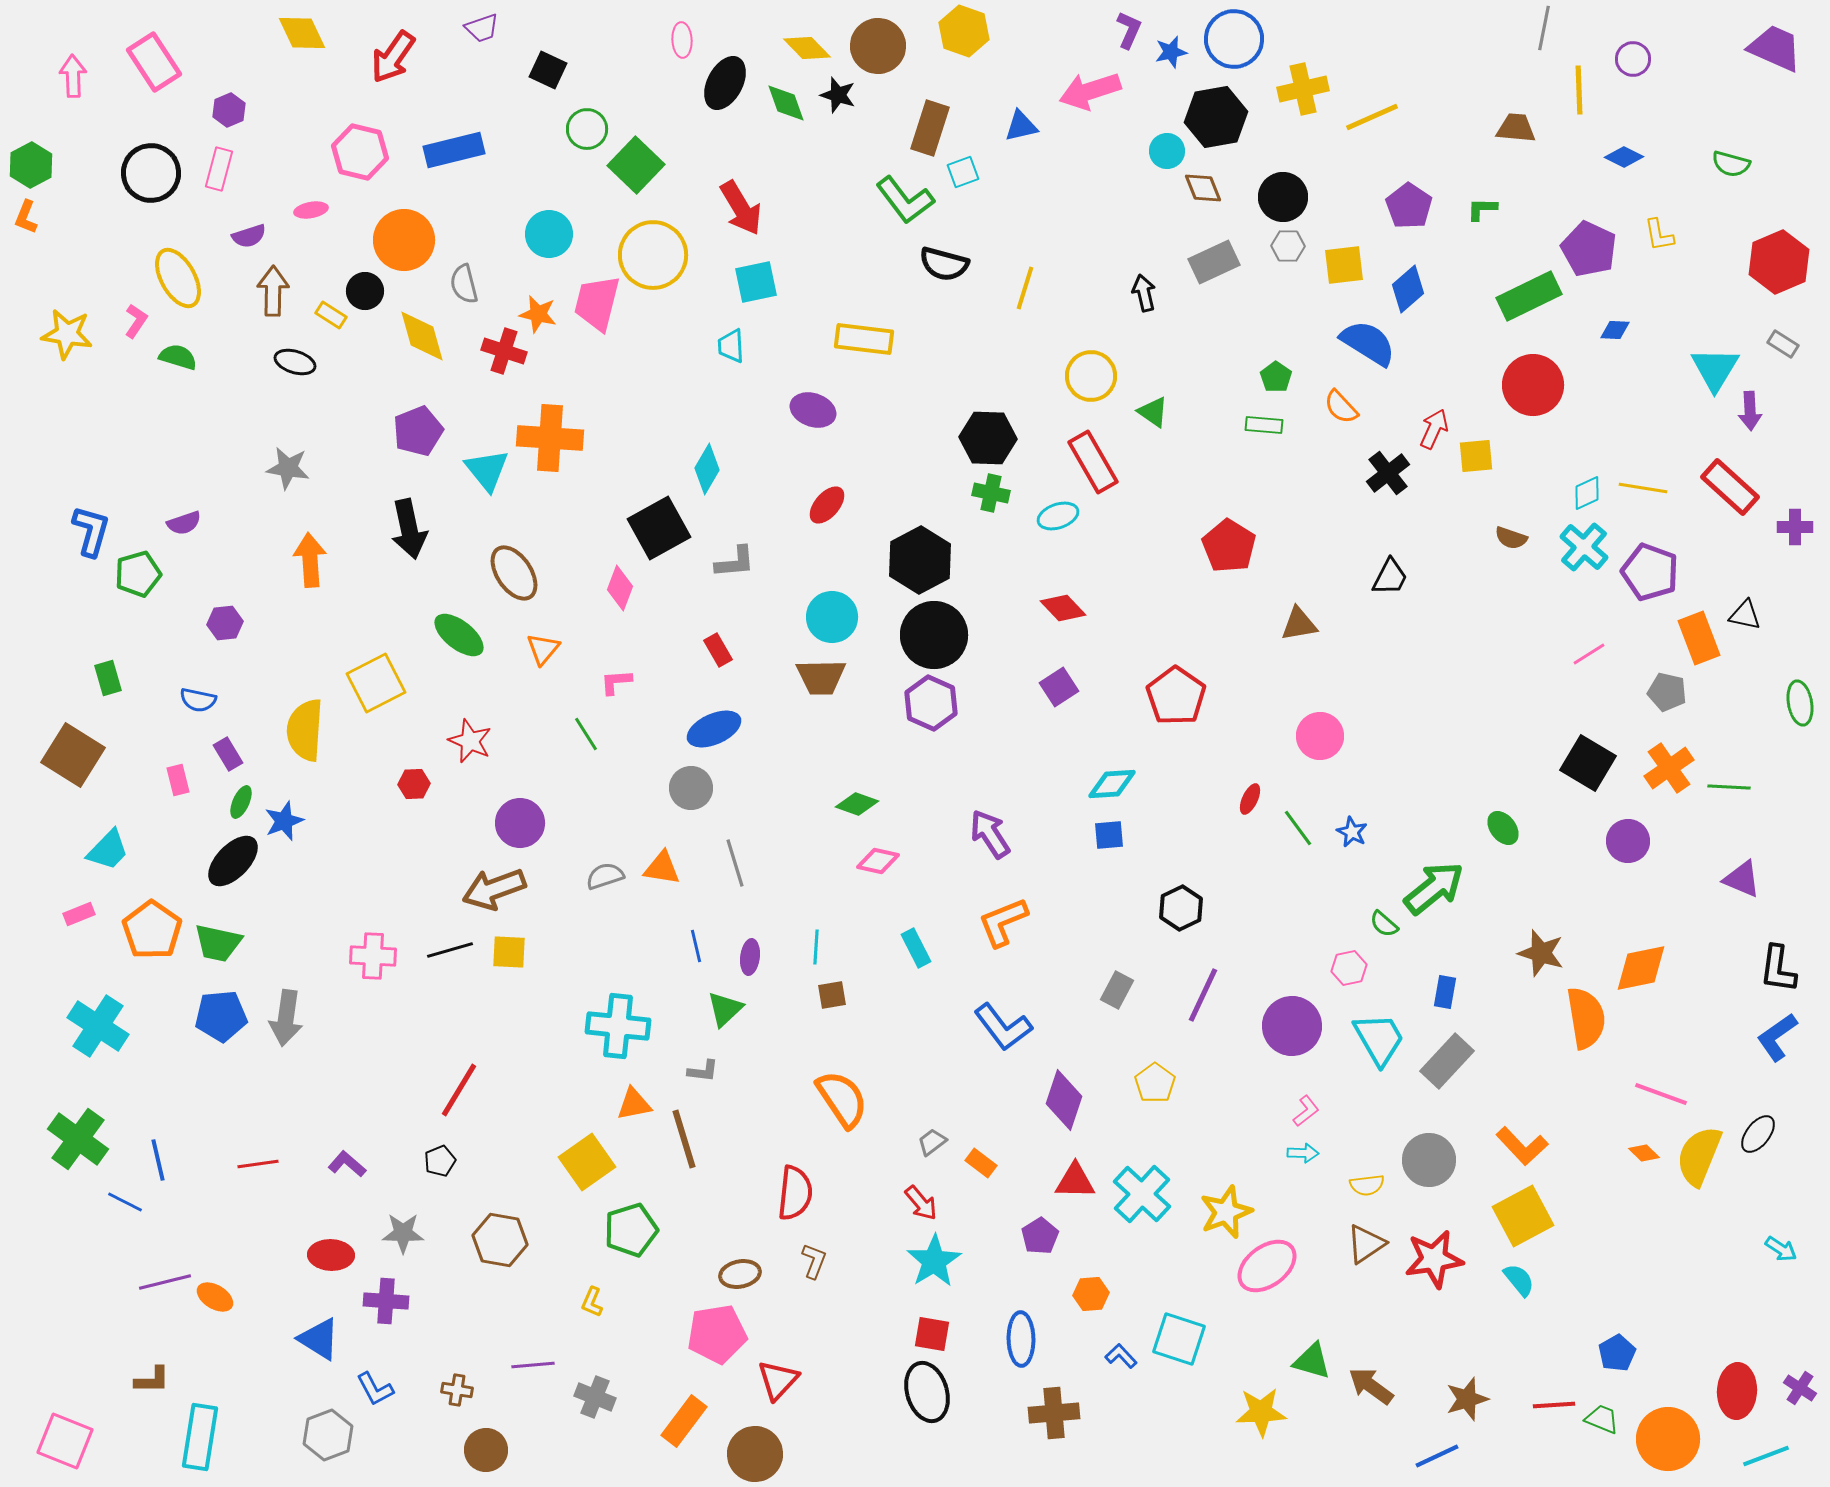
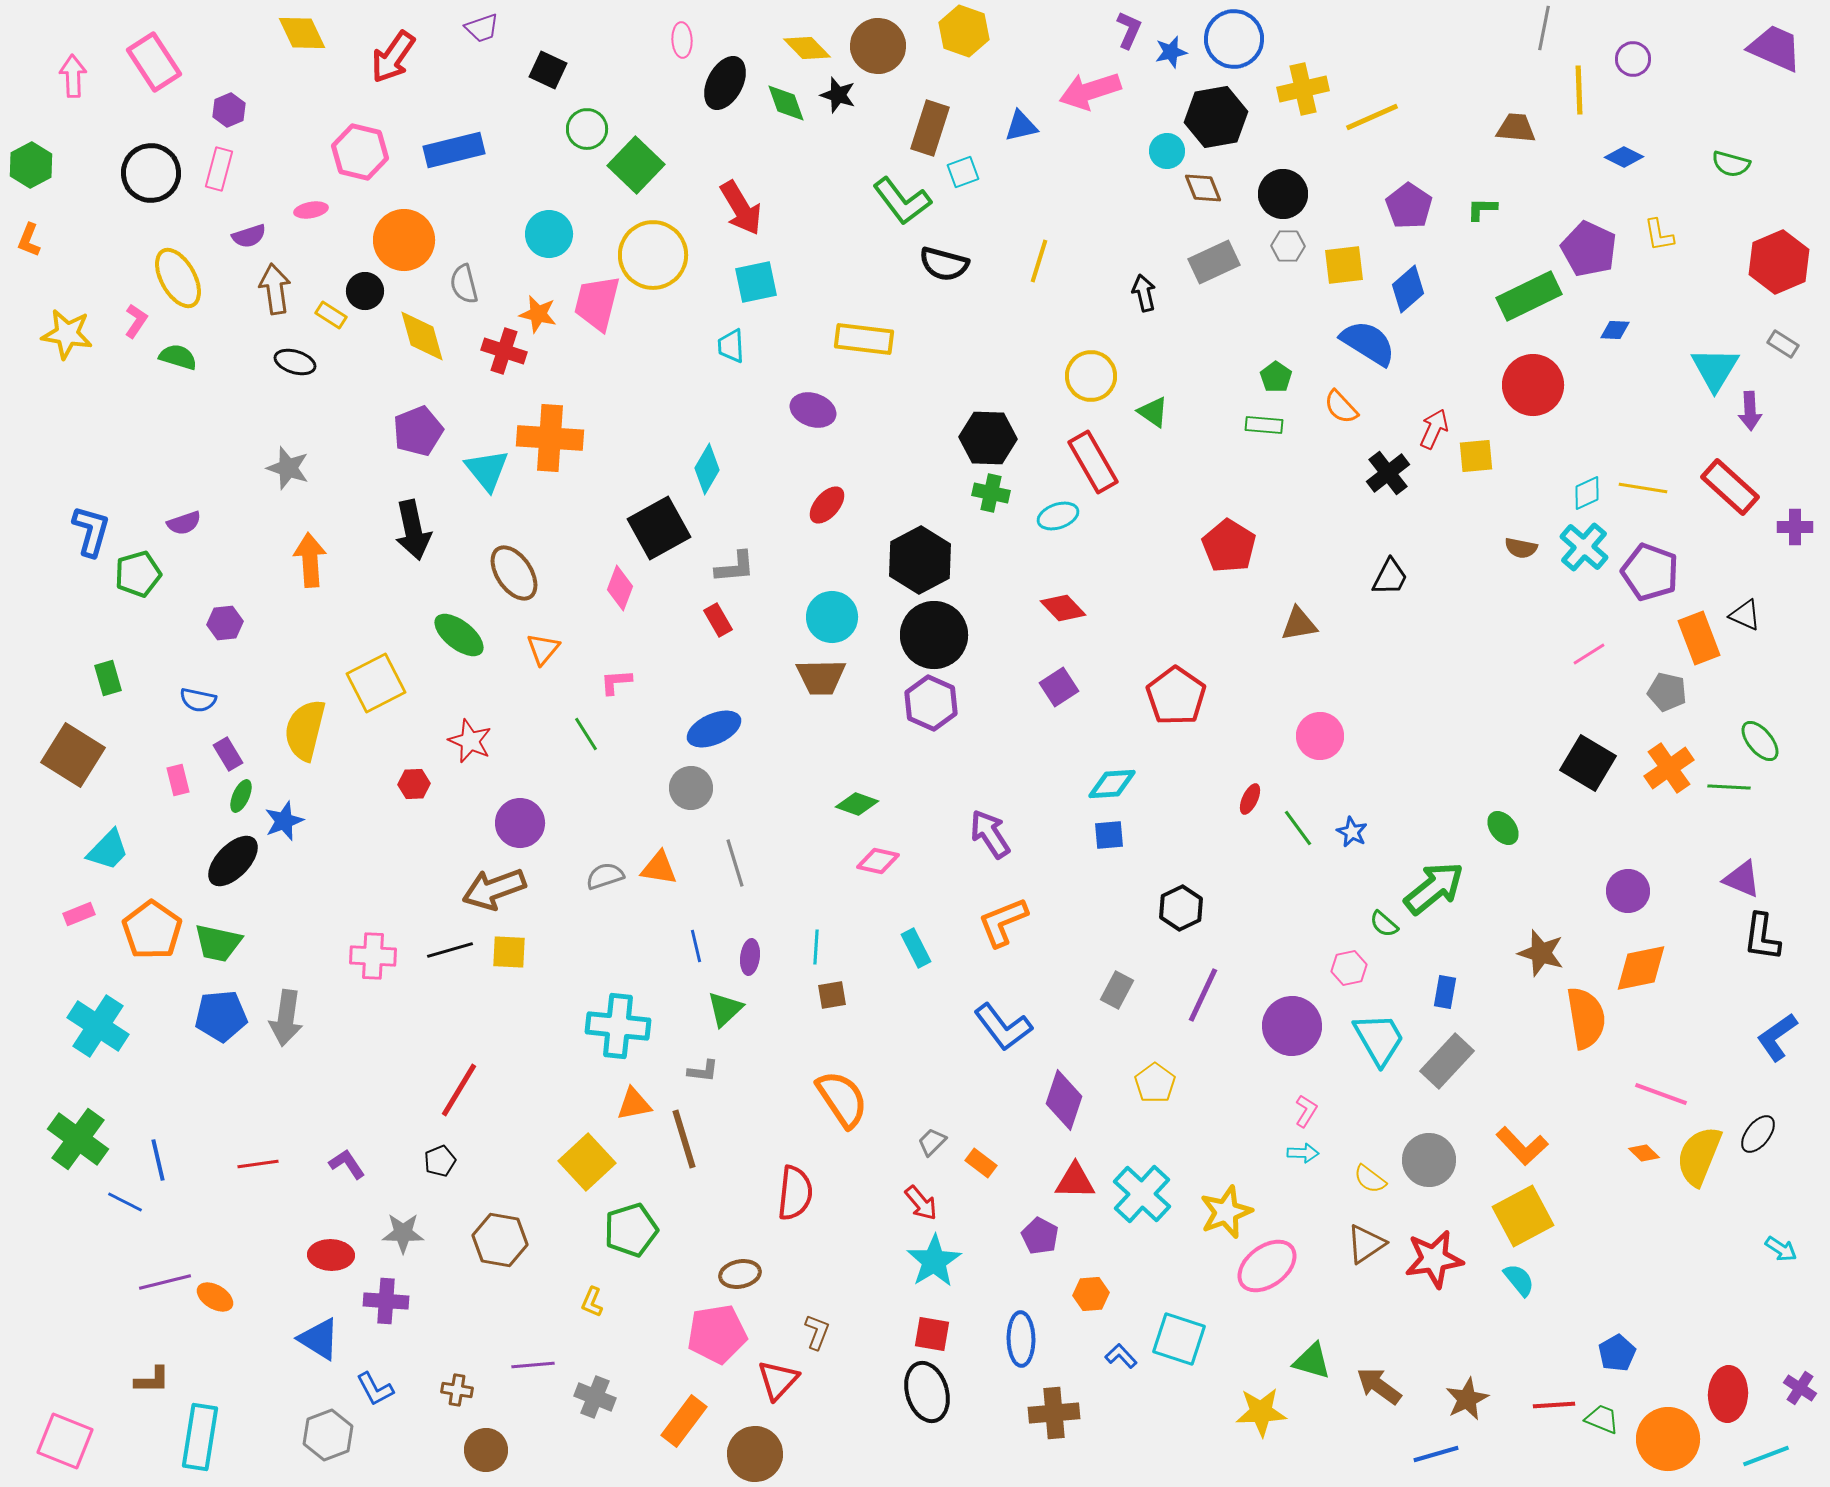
black circle at (1283, 197): moved 3 px up
green L-shape at (905, 200): moved 3 px left, 1 px down
orange L-shape at (26, 217): moved 3 px right, 23 px down
yellow line at (1025, 288): moved 14 px right, 27 px up
brown arrow at (273, 291): moved 2 px right, 2 px up; rotated 9 degrees counterclockwise
gray star at (288, 468): rotated 9 degrees clockwise
black arrow at (409, 529): moved 4 px right, 1 px down
brown semicircle at (1511, 538): moved 10 px right, 10 px down; rotated 8 degrees counterclockwise
gray L-shape at (735, 562): moved 5 px down
black triangle at (1745, 615): rotated 12 degrees clockwise
red rectangle at (718, 650): moved 30 px up
green ellipse at (1800, 703): moved 40 px left, 38 px down; rotated 30 degrees counterclockwise
yellow semicircle at (305, 730): rotated 10 degrees clockwise
green ellipse at (241, 802): moved 6 px up
purple circle at (1628, 841): moved 50 px down
orange triangle at (662, 868): moved 3 px left
black L-shape at (1778, 969): moved 16 px left, 32 px up
pink L-shape at (1306, 1111): rotated 20 degrees counterclockwise
gray trapezoid at (932, 1142): rotated 8 degrees counterclockwise
yellow square at (587, 1162): rotated 8 degrees counterclockwise
purple L-shape at (347, 1164): rotated 15 degrees clockwise
yellow semicircle at (1367, 1185): moved 3 px right, 6 px up; rotated 44 degrees clockwise
purple pentagon at (1040, 1236): rotated 12 degrees counterclockwise
brown L-shape at (814, 1261): moved 3 px right, 71 px down
brown arrow at (1371, 1386): moved 8 px right
red ellipse at (1737, 1391): moved 9 px left, 3 px down
brown star at (1467, 1399): rotated 9 degrees counterclockwise
blue line at (1437, 1456): moved 1 px left, 2 px up; rotated 9 degrees clockwise
